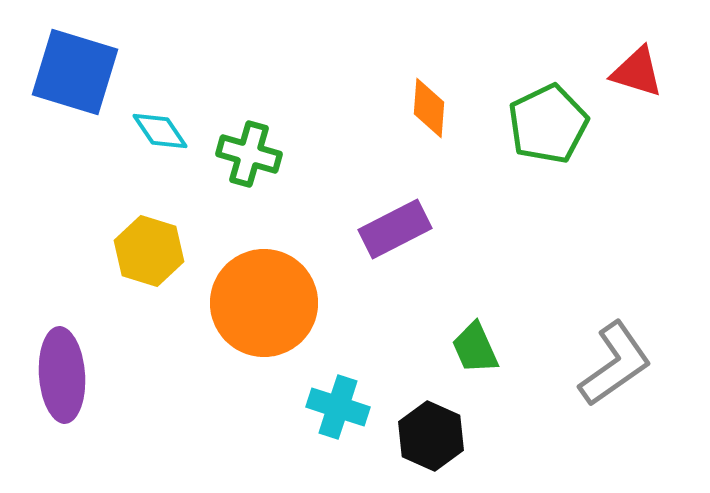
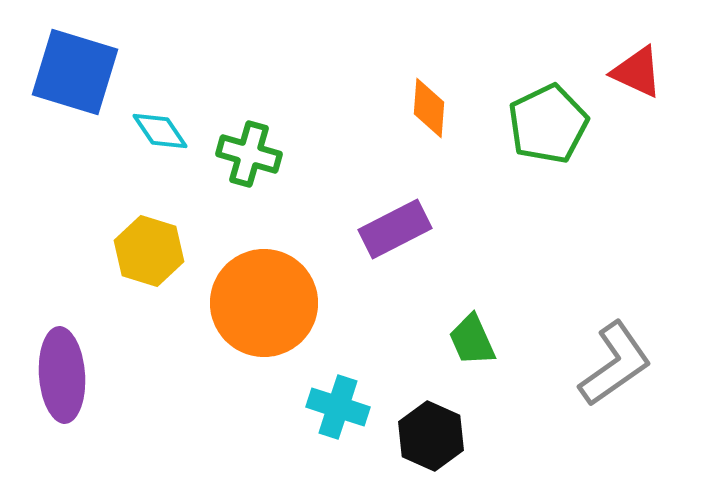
red triangle: rotated 8 degrees clockwise
green trapezoid: moved 3 px left, 8 px up
